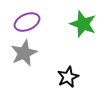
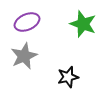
gray star: moved 3 px down
black star: rotated 10 degrees clockwise
